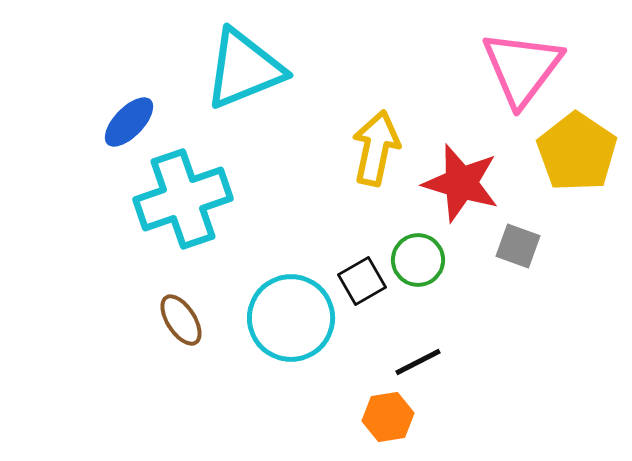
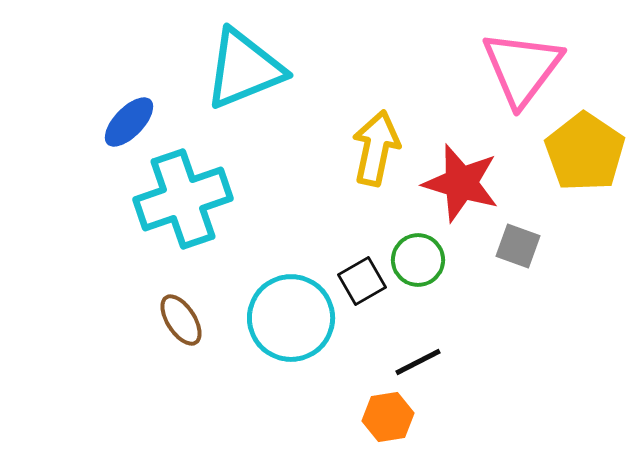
yellow pentagon: moved 8 px right
